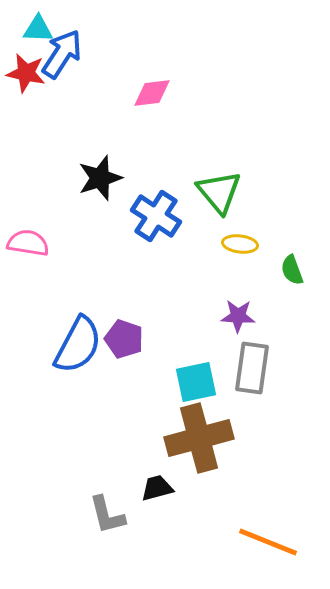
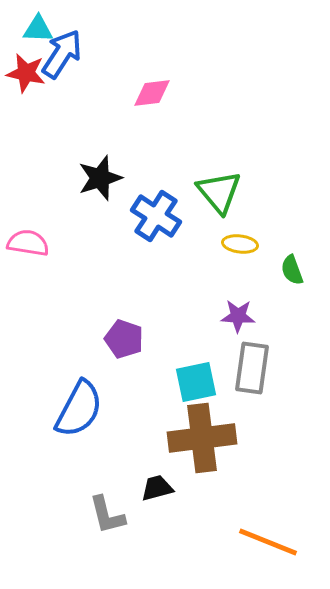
blue semicircle: moved 1 px right, 64 px down
brown cross: moved 3 px right; rotated 8 degrees clockwise
